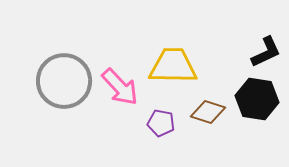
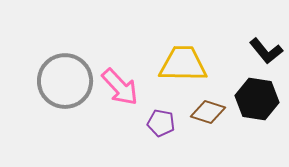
black L-shape: moved 1 px up; rotated 76 degrees clockwise
yellow trapezoid: moved 10 px right, 2 px up
gray circle: moved 1 px right
